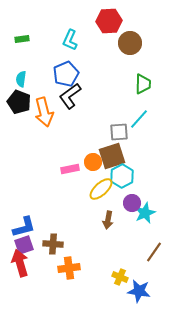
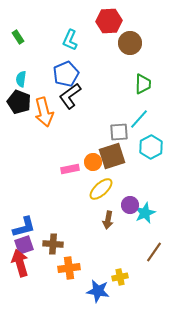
green rectangle: moved 4 px left, 2 px up; rotated 64 degrees clockwise
cyan hexagon: moved 29 px right, 29 px up
purple circle: moved 2 px left, 2 px down
yellow cross: rotated 35 degrees counterclockwise
blue star: moved 41 px left
